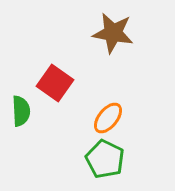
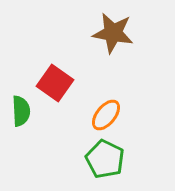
orange ellipse: moved 2 px left, 3 px up
